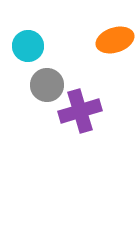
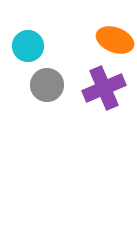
orange ellipse: rotated 39 degrees clockwise
purple cross: moved 24 px right, 23 px up; rotated 6 degrees counterclockwise
